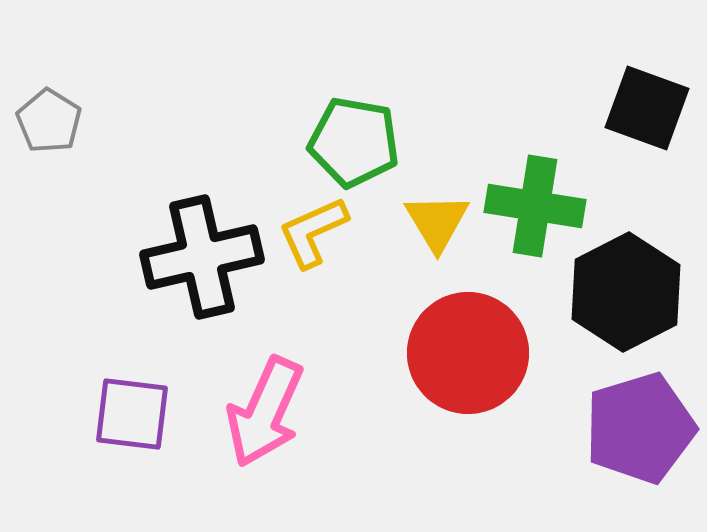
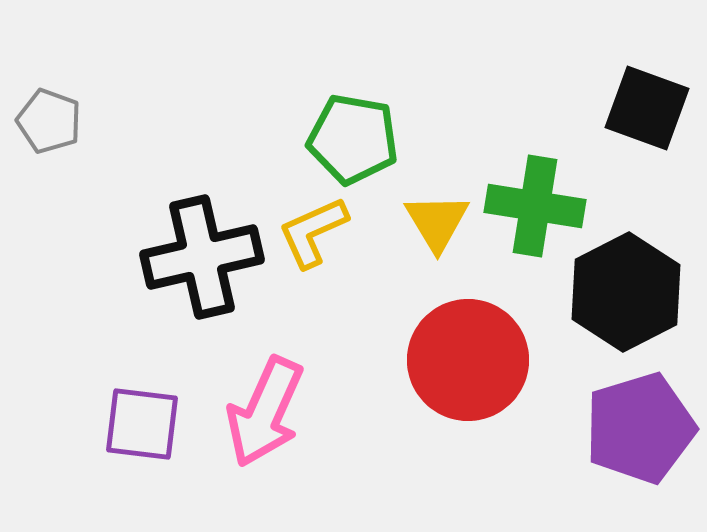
gray pentagon: rotated 12 degrees counterclockwise
green pentagon: moved 1 px left, 3 px up
red circle: moved 7 px down
purple square: moved 10 px right, 10 px down
